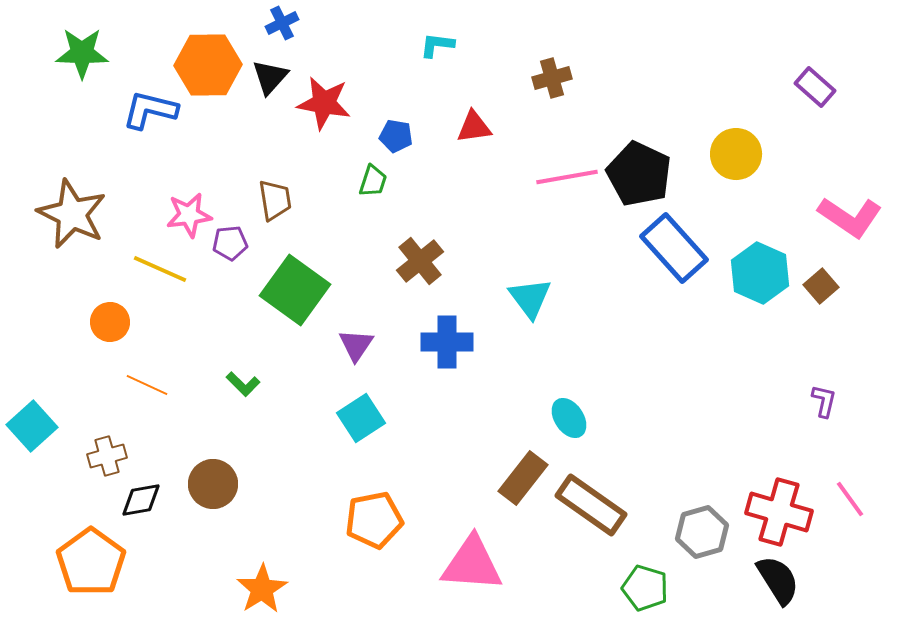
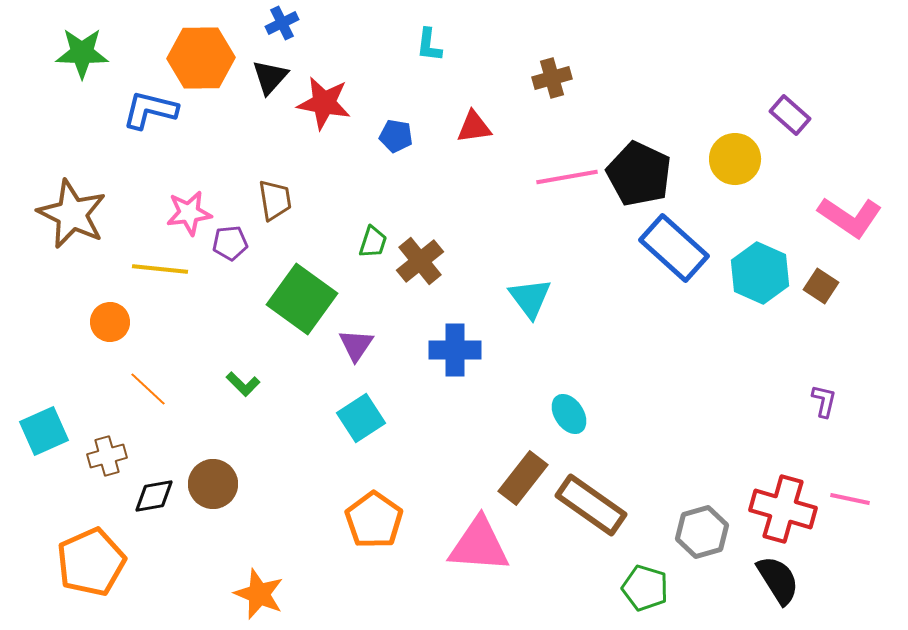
cyan L-shape at (437, 45): moved 8 px left; rotated 90 degrees counterclockwise
orange hexagon at (208, 65): moved 7 px left, 7 px up
purple rectangle at (815, 87): moved 25 px left, 28 px down
yellow circle at (736, 154): moved 1 px left, 5 px down
green trapezoid at (373, 181): moved 61 px down
pink star at (189, 215): moved 2 px up
blue rectangle at (674, 248): rotated 6 degrees counterclockwise
yellow line at (160, 269): rotated 18 degrees counterclockwise
brown square at (821, 286): rotated 16 degrees counterclockwise
green square at (295, 290): moved 7 px right, 9 px down
blue cross at (447, 342): moved 8 px right, 8 px down
orange line at (147, 385): moved 1 px right, 4 px down; rotated 18 degrees clockwise
cyan ellipse at (569, 418): moved 4 px up
cyan square at (32, 426): moved 12 px right, 5 px down; rotated 18 degrees clockwise
pink line at (850, 499): rotated 42 degrees counterclockwise
black diamond at (141, 500): moved 13 px right, 4 px up
red cross at (779, 512): moved 4 px right, 3 px up
orange pentagon at (374, 520): rotated 26 degrees counterclockwise
orange pentagon at (91, 562): rotated 12 degrees clockwise
pink triangle at (472, 564): moved 7 px right, 19 px up
orange star at (262, 589): moved 3 px left, 5 px down; rotated 18 degrees counterclockwise
